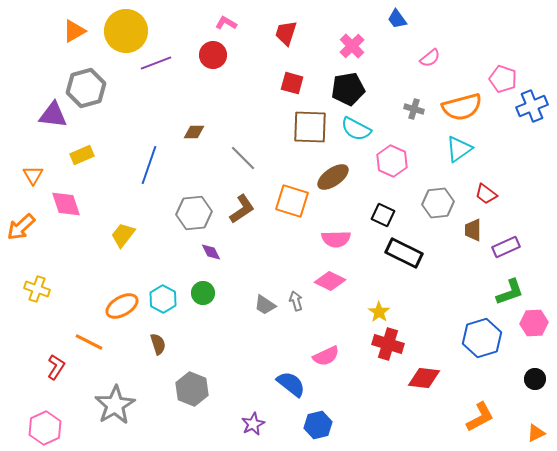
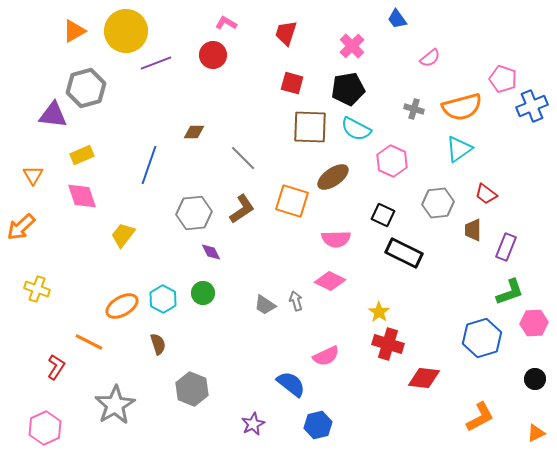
pink diamond at (66, 204): moved 16 px right, 8 px up
purple rectangle at (506, 247): rotated 44 degrees counterclockwise
